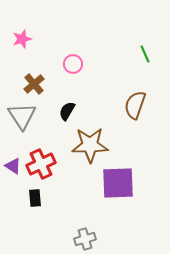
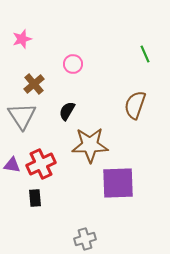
purple triangle: moved 1 px left, 1 px up; rotated 24 degrees counterclockwise
